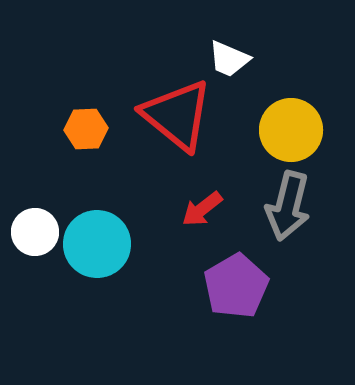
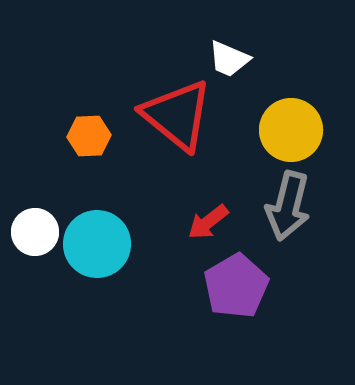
orange hexagon: moved 3 px right, 7 px down
red arrow: moved 6 px right, 13 px down
